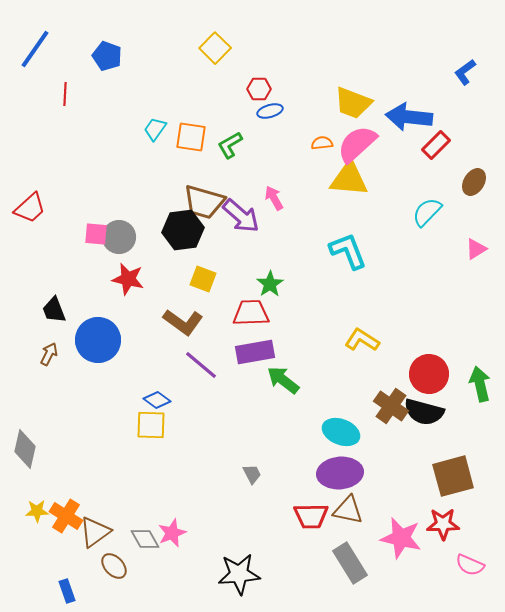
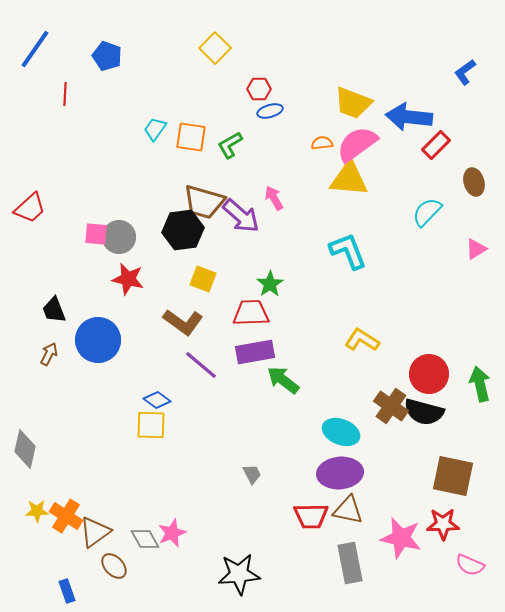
pink semicircle at (357, 144): rotated 6 degrees clockwise
brown ellipse at (474, 182): rotated 48 degrees counterclockwise
brown square at (453, 476): rotated 27 degrees clockwise
gray rectangle at (350, 563): rotated 21 degrees clockwise
